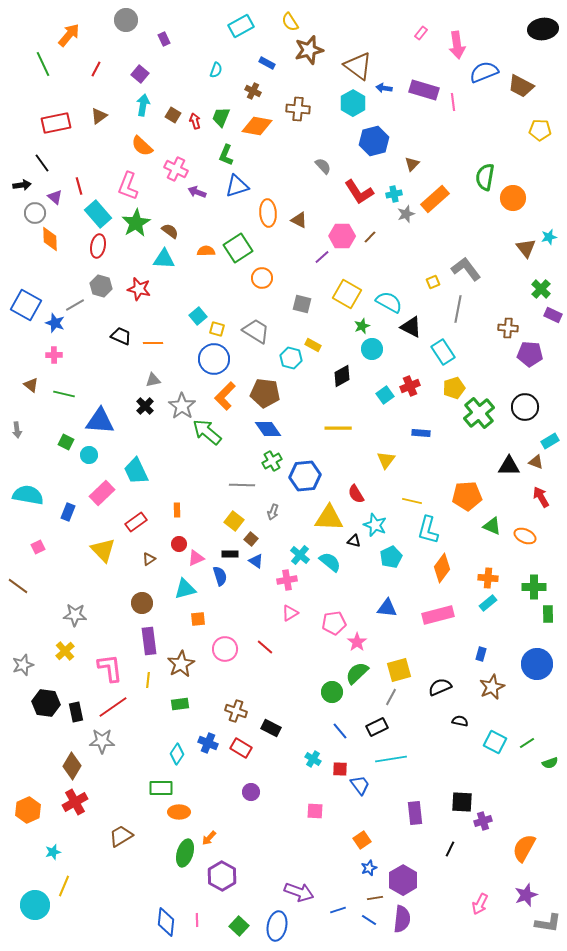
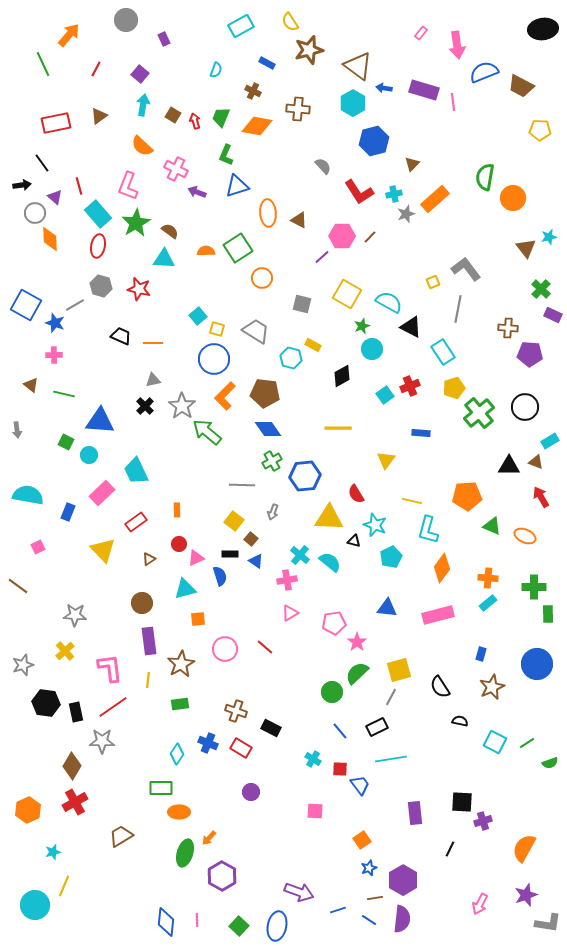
black semicircle at (440, 687): rotated 100 degrees counterclockwise
